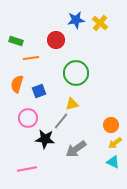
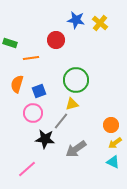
blue star: rotated 18 degrees clockwise
green rectangle: moved 6 px left, 2 px down
green circle: moved 7 px down
pink circle: moved 5 px right, 5 px up
pink line: rotated 30 degrees counterclockwise
